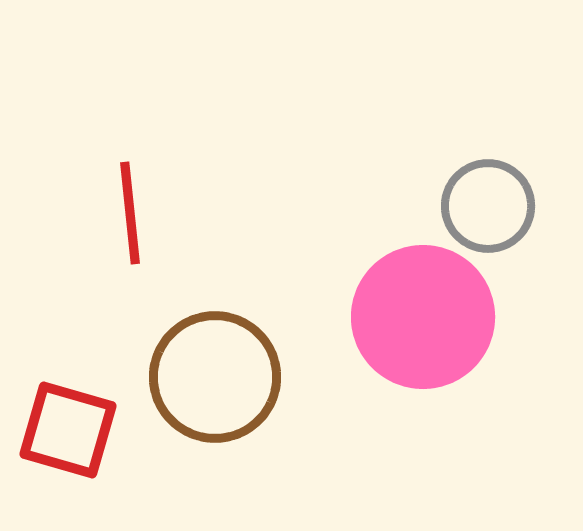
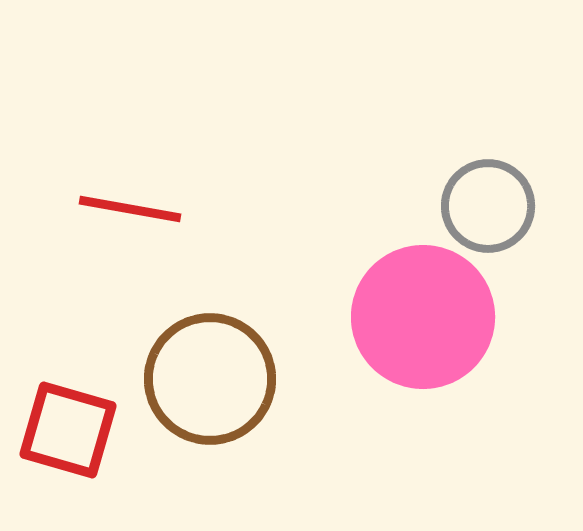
red line: moved 4 px up; rotated 74 degrees counterclockwise
brown circle: moved 5 px left, 2 px down
